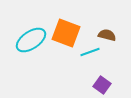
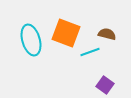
brown semicircle: moved 1 px up
cyan ellipse: rotated 72 degrees counterclockwise
purple square: moved 3 px right
